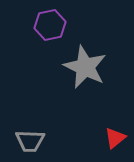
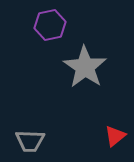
gray star: rotated 9 degrees clockwise
red triangle: moved 2 px up
